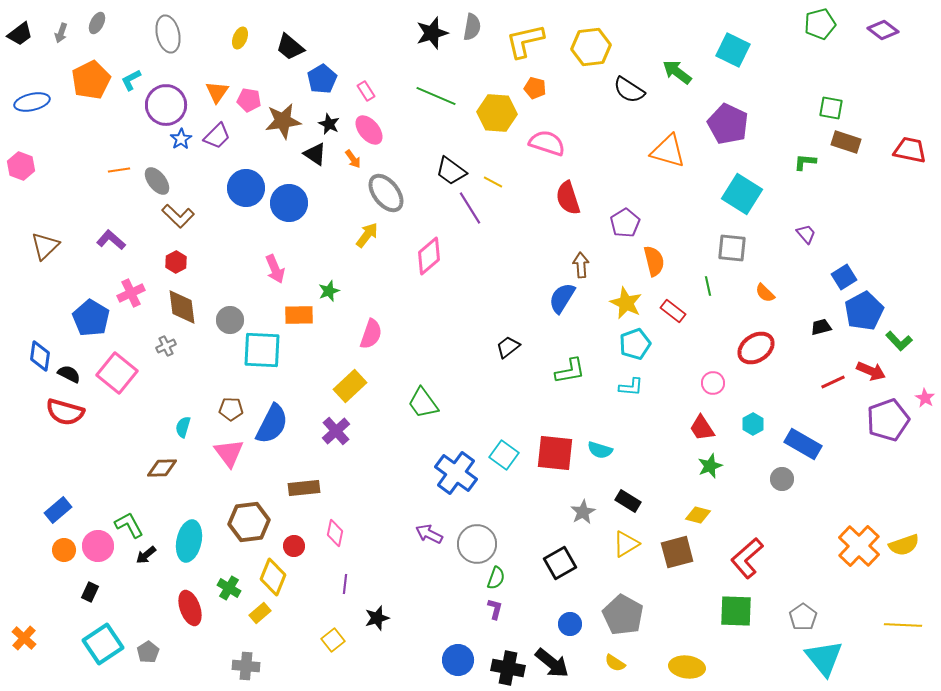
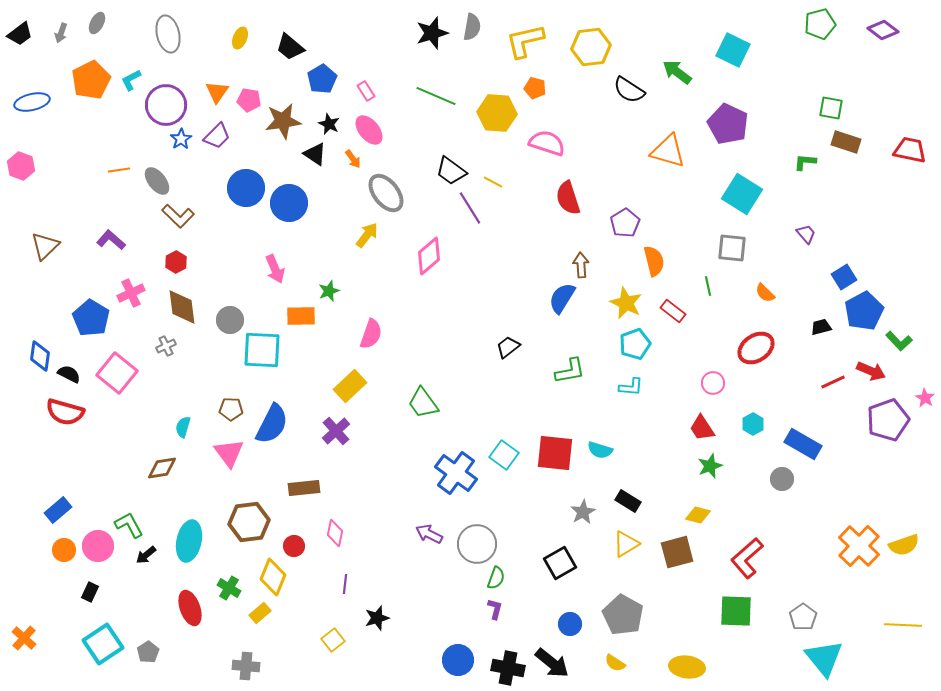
orange rectangle at (299, 315): moved 2 px right, 1 px down
brown diamond at (162, 468): rotated 8 degrees counterclockwise
